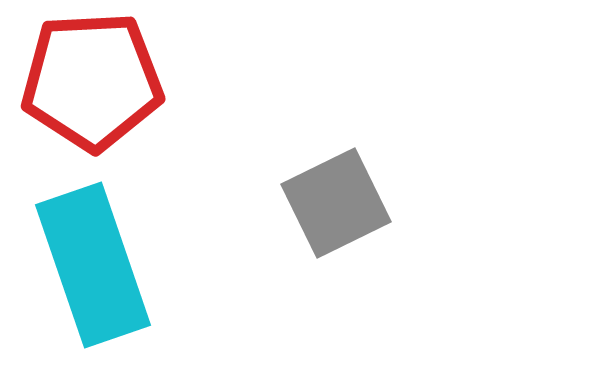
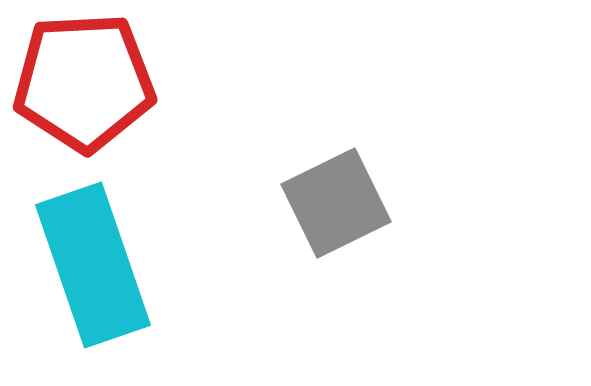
red pentagon: moved 8 px left, 1 px down
